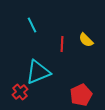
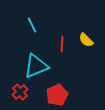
cyan triangle: moved 2 px left, 6 px up
red pentagon: moved 24 px left
